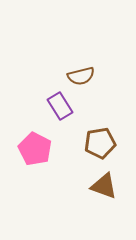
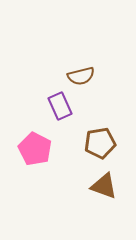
purple rectangle: rotated 8 degrees clockwise
